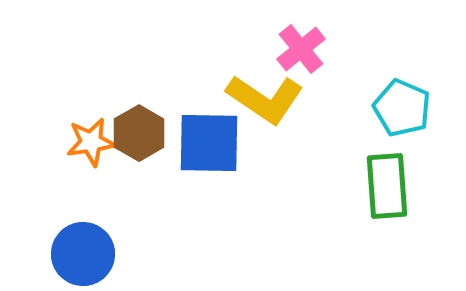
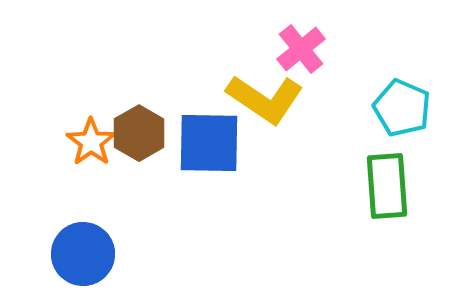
orange star: rotated 27 degrees counterclockwise
